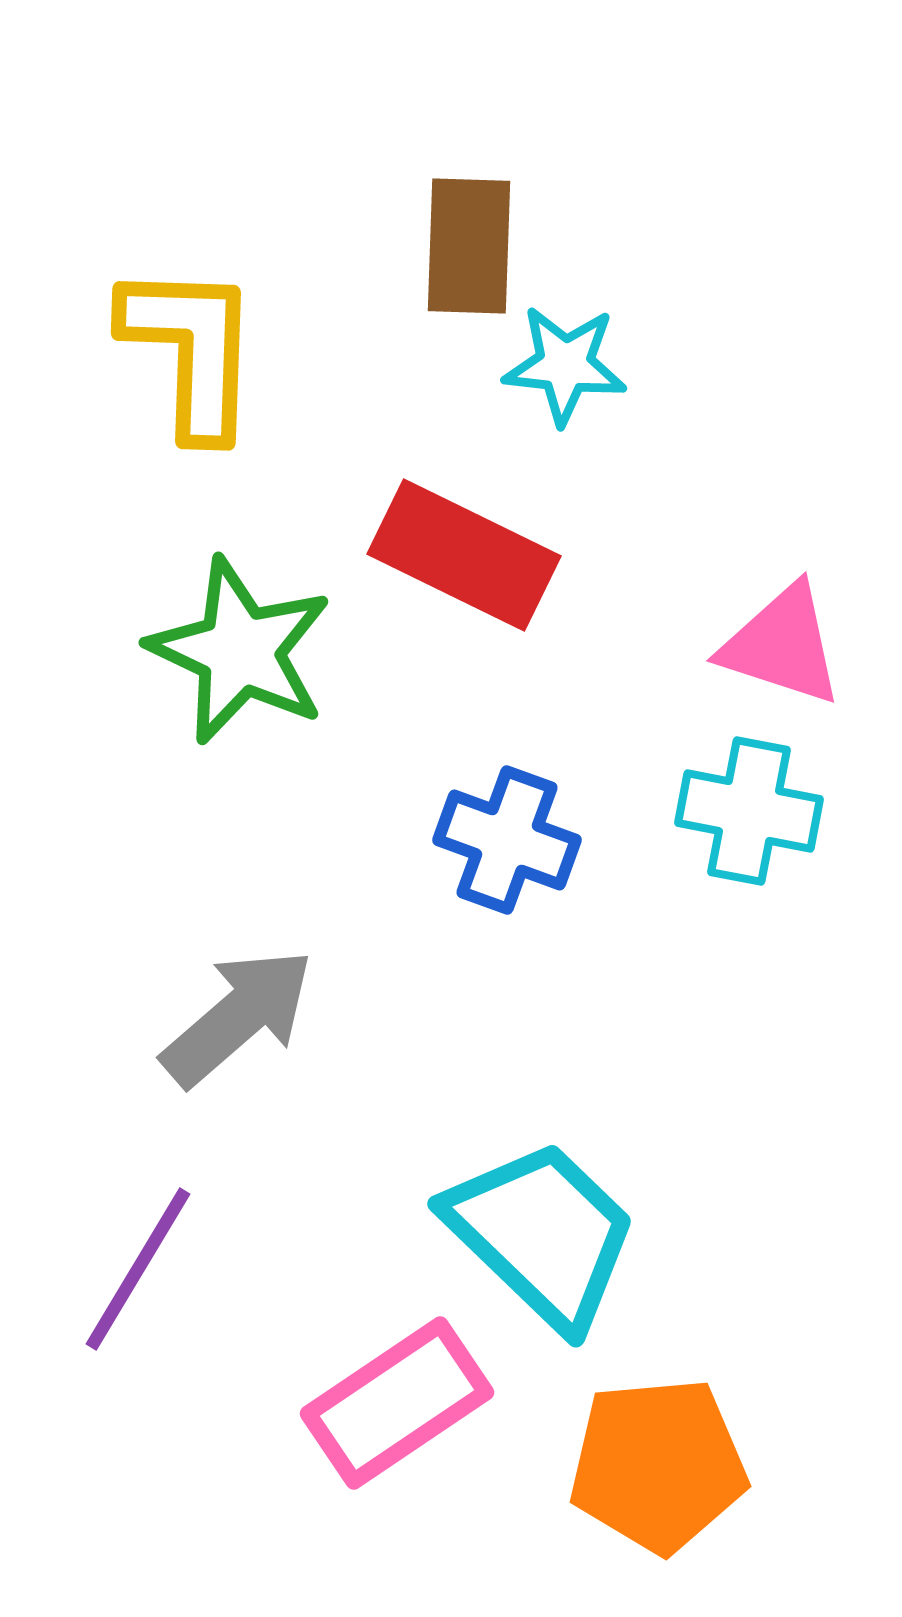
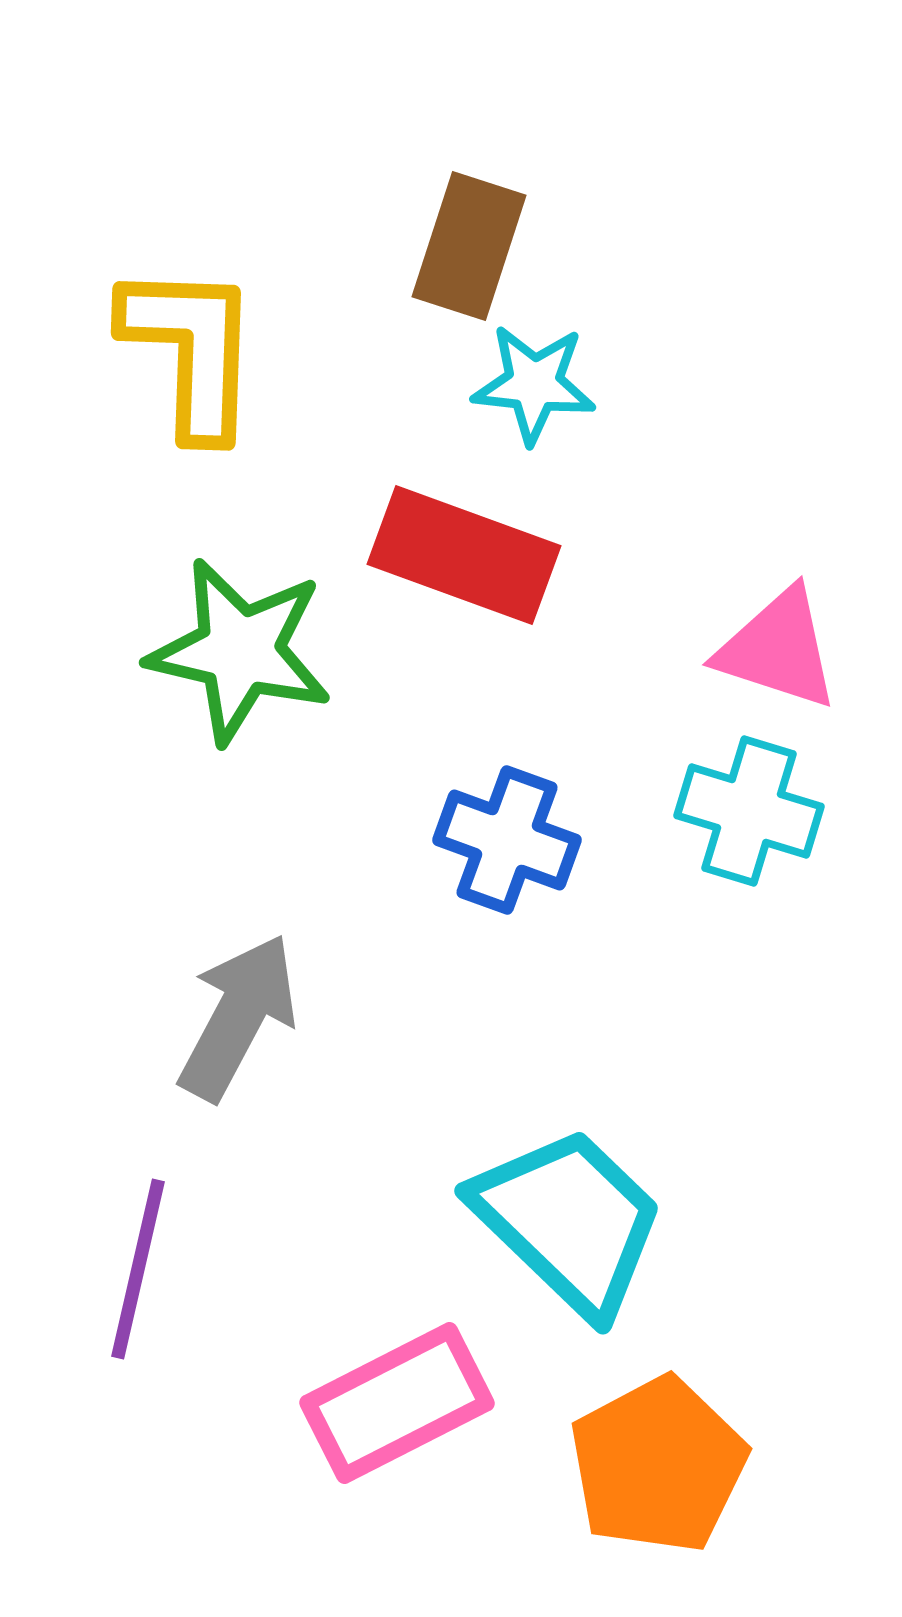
brown rectangle: rotated 16 degrees clockwise
cyan star: moved 31 px left, 19 px down
red rectangle: rotated 6 degrees counterclockwise
pink triangle: moved 4 px left, 4 px down
green star: rotated 12 degrees counterclockwise
cyan cross: rotated 6 degrees clockwise
gray arrow: rotated 21 degrees counterclockwise
cyan trapezoid: moved 27 px right, 13 px up
purple line: rotated 18 degrees counterclockwise
pink rectangle: rotated 7 degrees clockwise
orange pentagon: rotated 23 degrees counterclockwise
